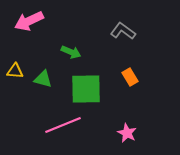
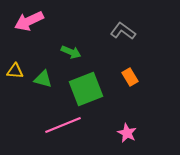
green square: rotated 20 degrees counterclockwise
